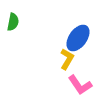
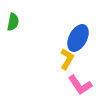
blue ellipse: rotated 8 degrees counterclockwise
